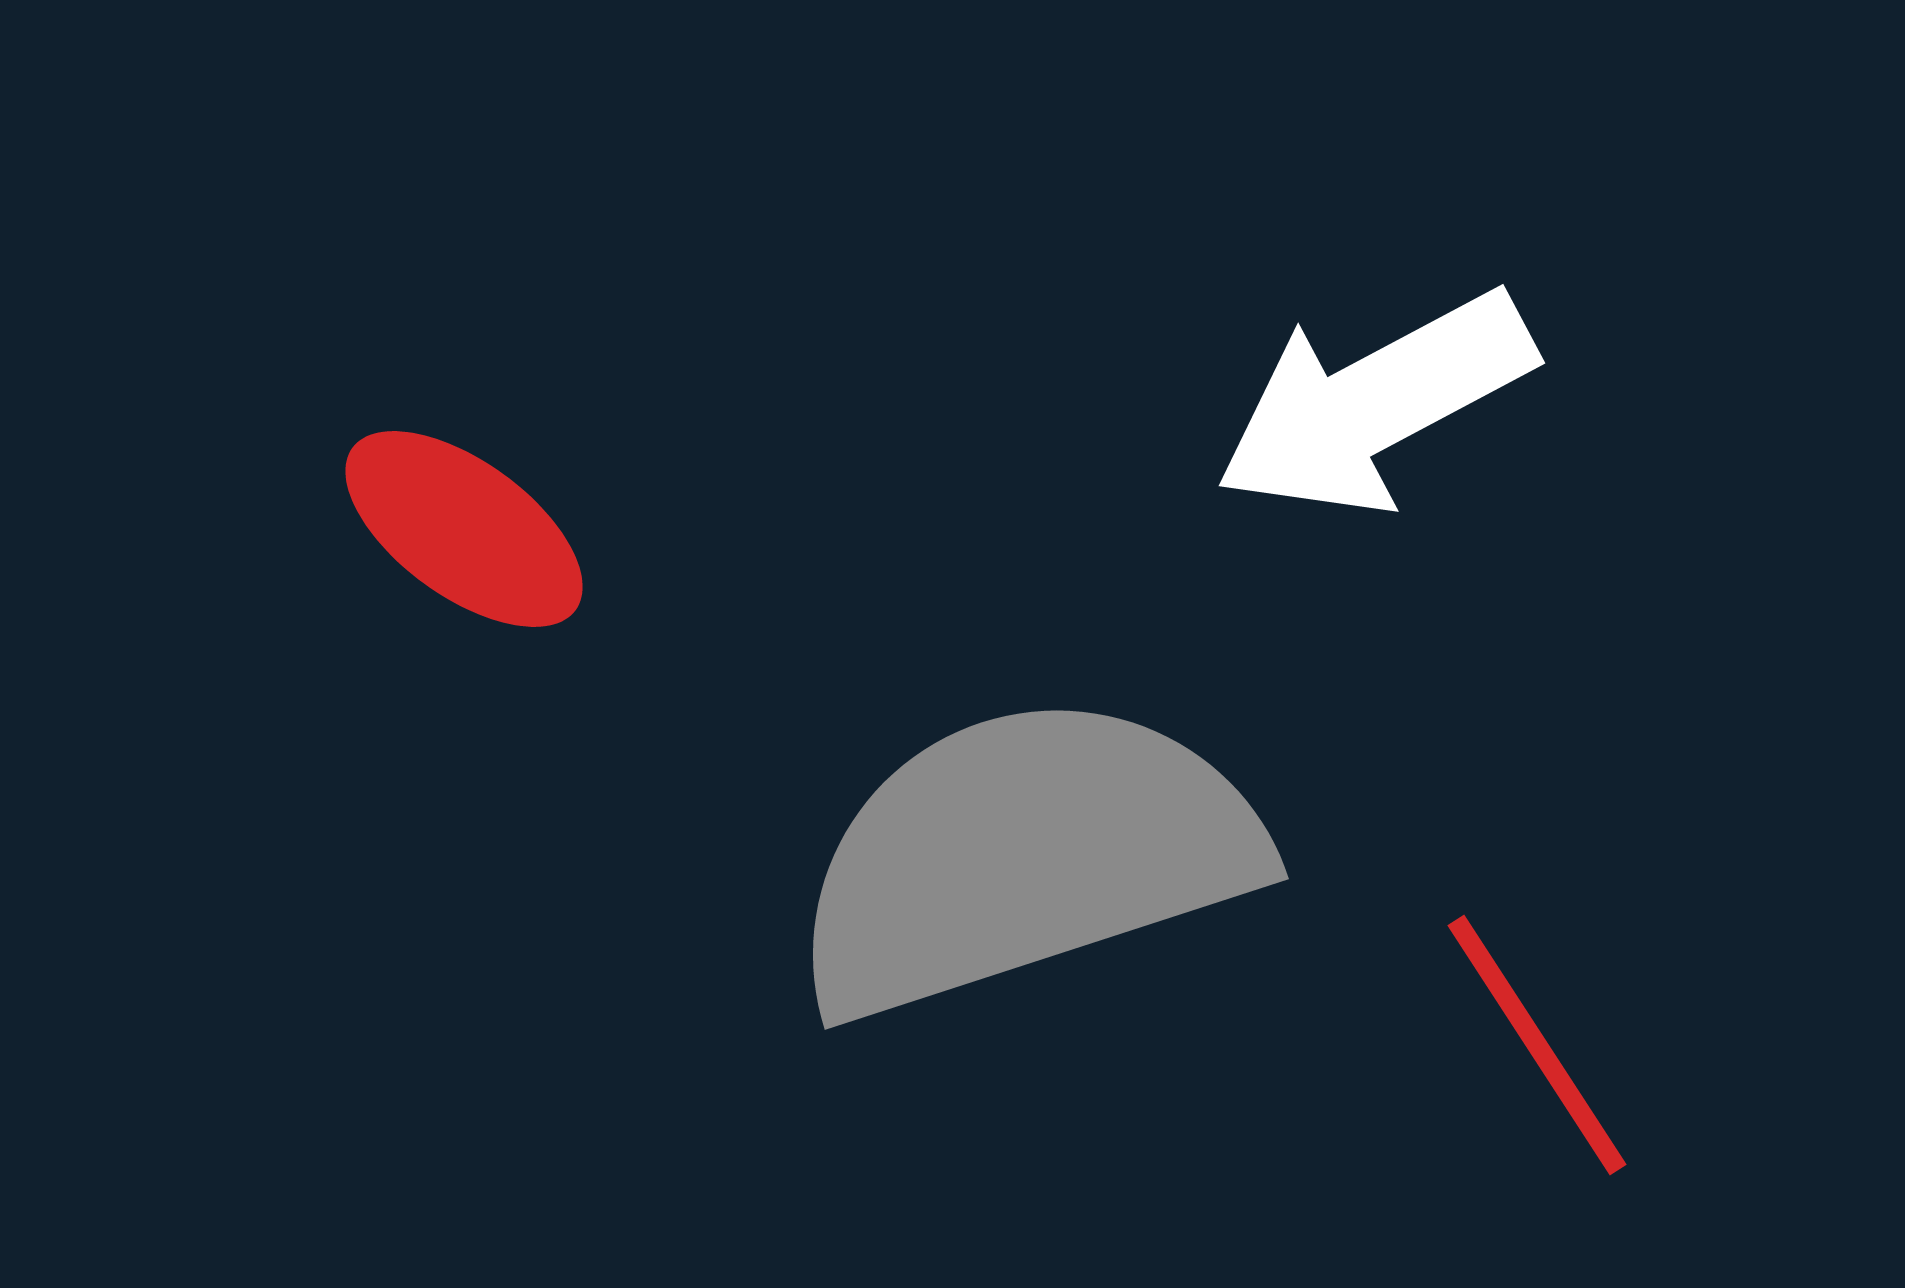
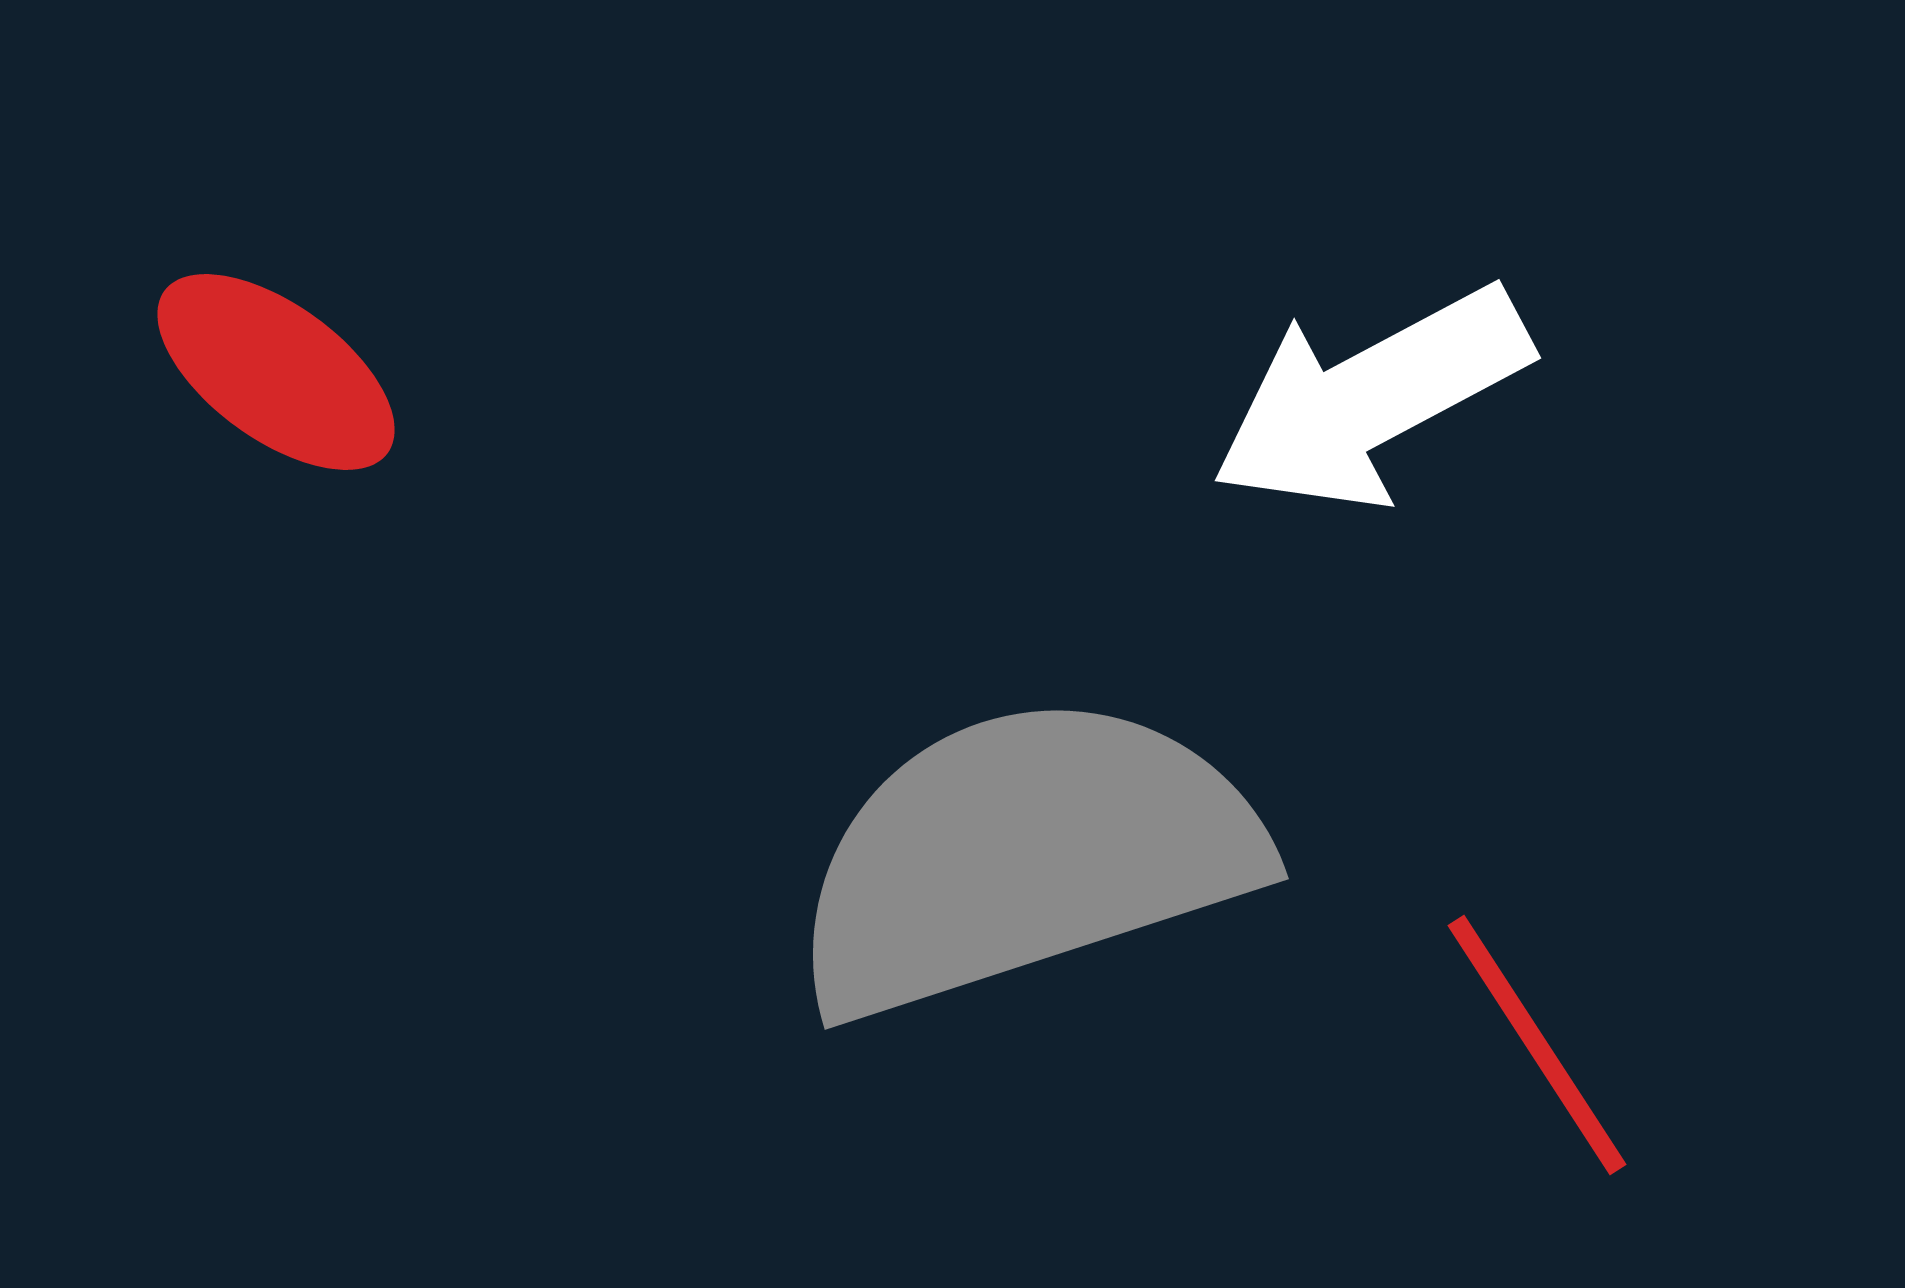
white arrow: moved 4 px left, 5 px up
red ellipse: moved 188 px left, 157 px up
